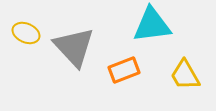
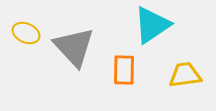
cyan triangle: rotated 27 degrees counterclockwise
orange rectangle: rotated 68 degrees counterclockwise
yellow trapezoid: rotated 112 degrees clockwise
